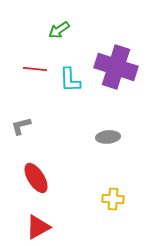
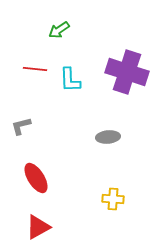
purple cross: moved 11 px right, 5 px down
